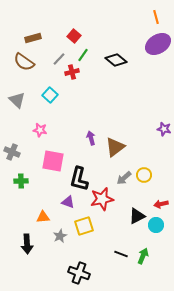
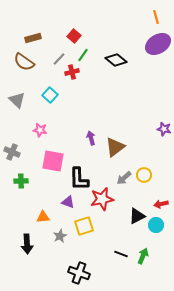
black L-shape: rotated 15 degrees counterclockwise
